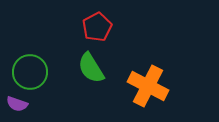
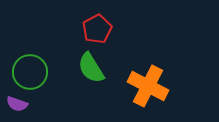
red pentagon: moved 2 px down
